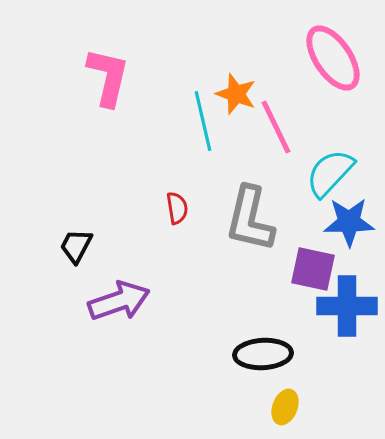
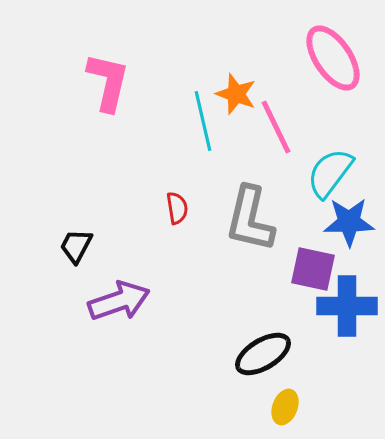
pink L-shape: moved 5 px down
cyan semicircle: rotated 6 degrees counterclockwise
black ellipse: rotated 28 degrees counterclockwise
